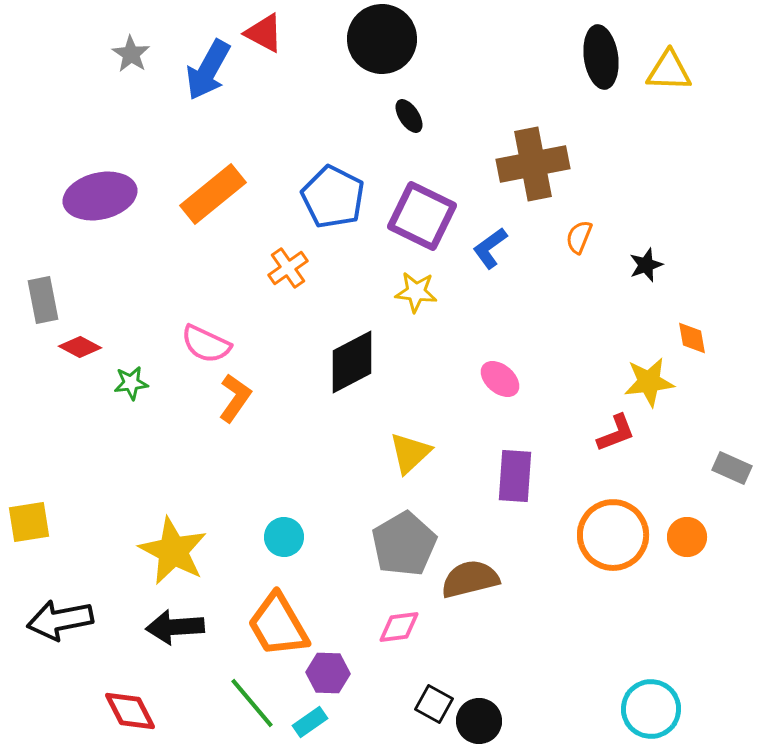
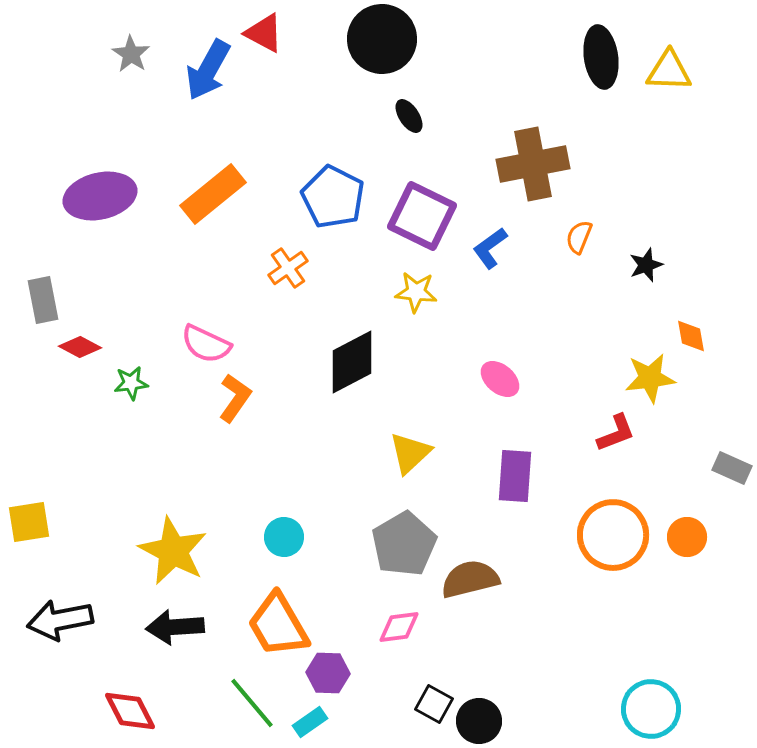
orange diamond at (692, 338): moved 1 px left, 2 px up
yellow star at (649, 382): moved 1 px right, 4 px up
